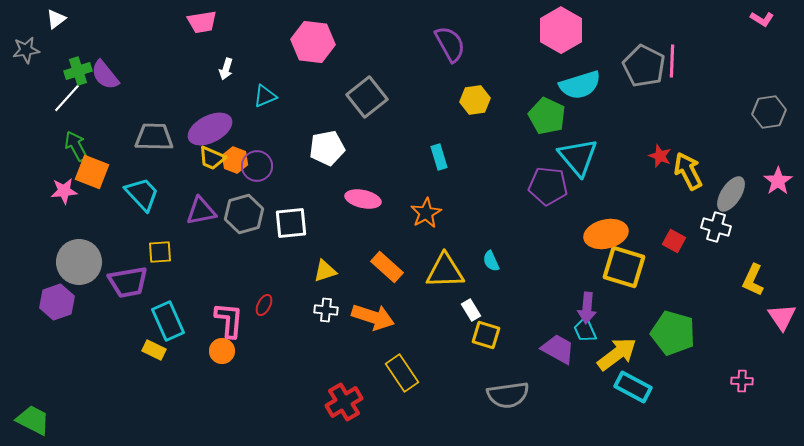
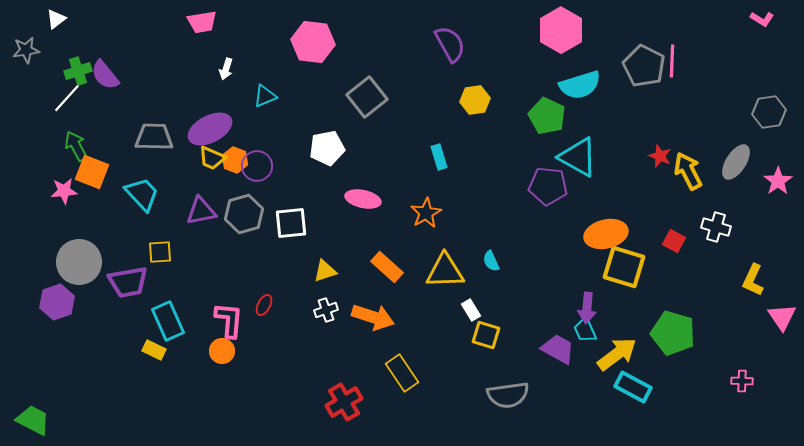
cyan triangle at (578, 157): rotated 21 degrees counterclockwise
gray ellipse at (731, 194): moved 5 px right, 32 px up
white cross at (326, 310): rotated 25 degrees counterclockwise
